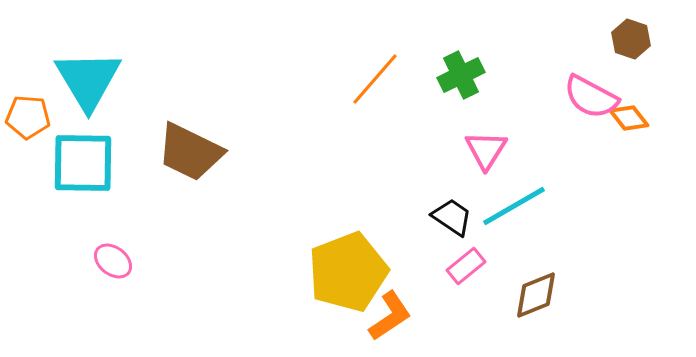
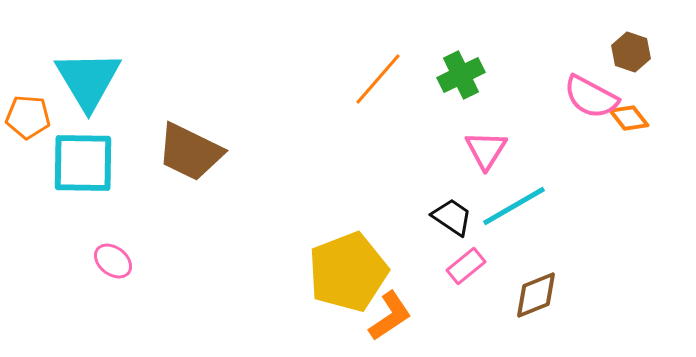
brown hexagon: moved 13 px down
orange line: moved 3 px right
